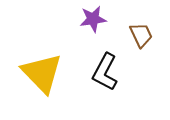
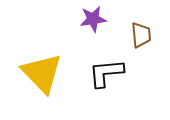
brown trapezoid: rotated 20 degrees clockwise
black L-shape: moved 1 px right, 1 px down; rotated 57 degrees clockwise
